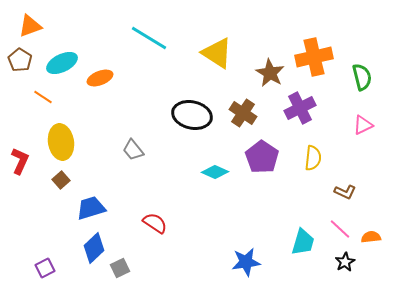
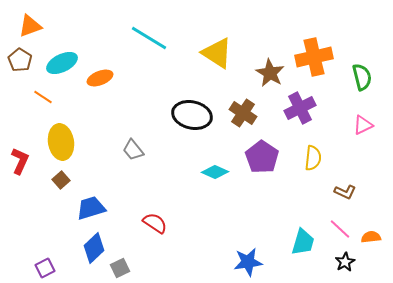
blue star: moved 2 px right
